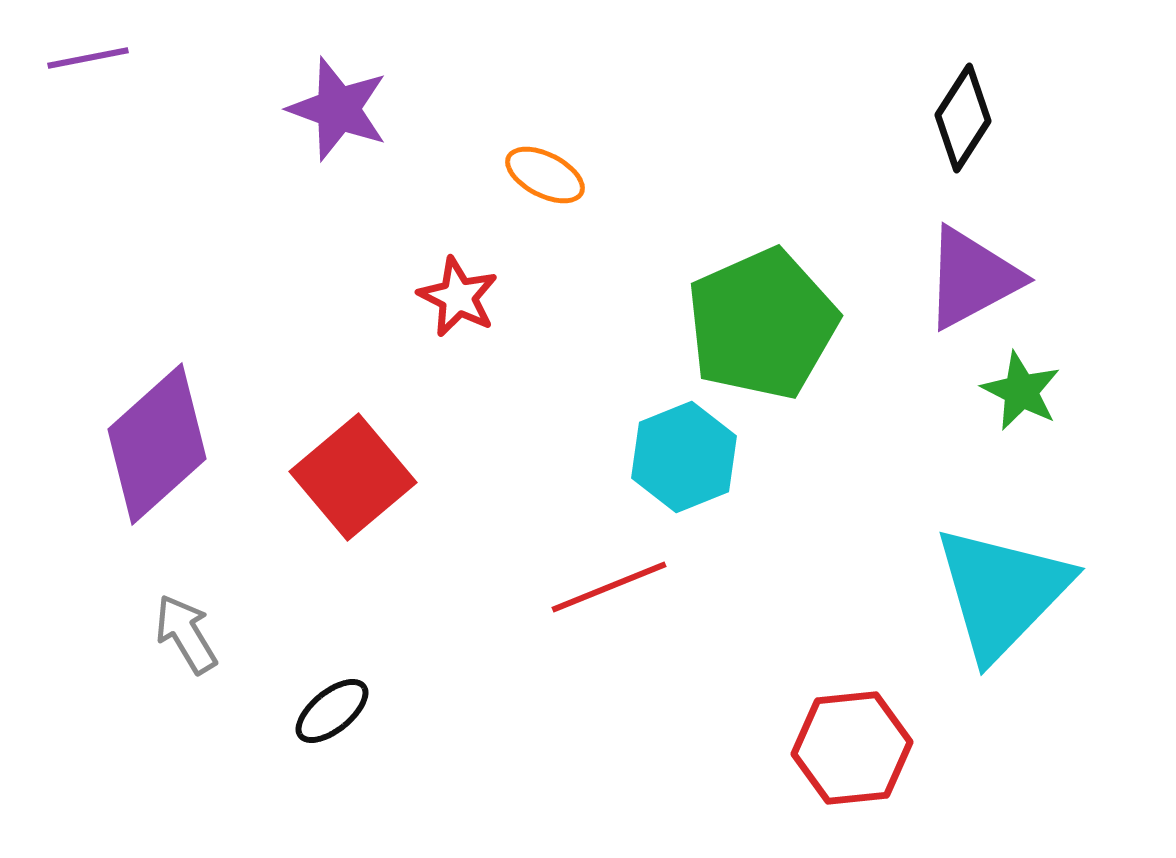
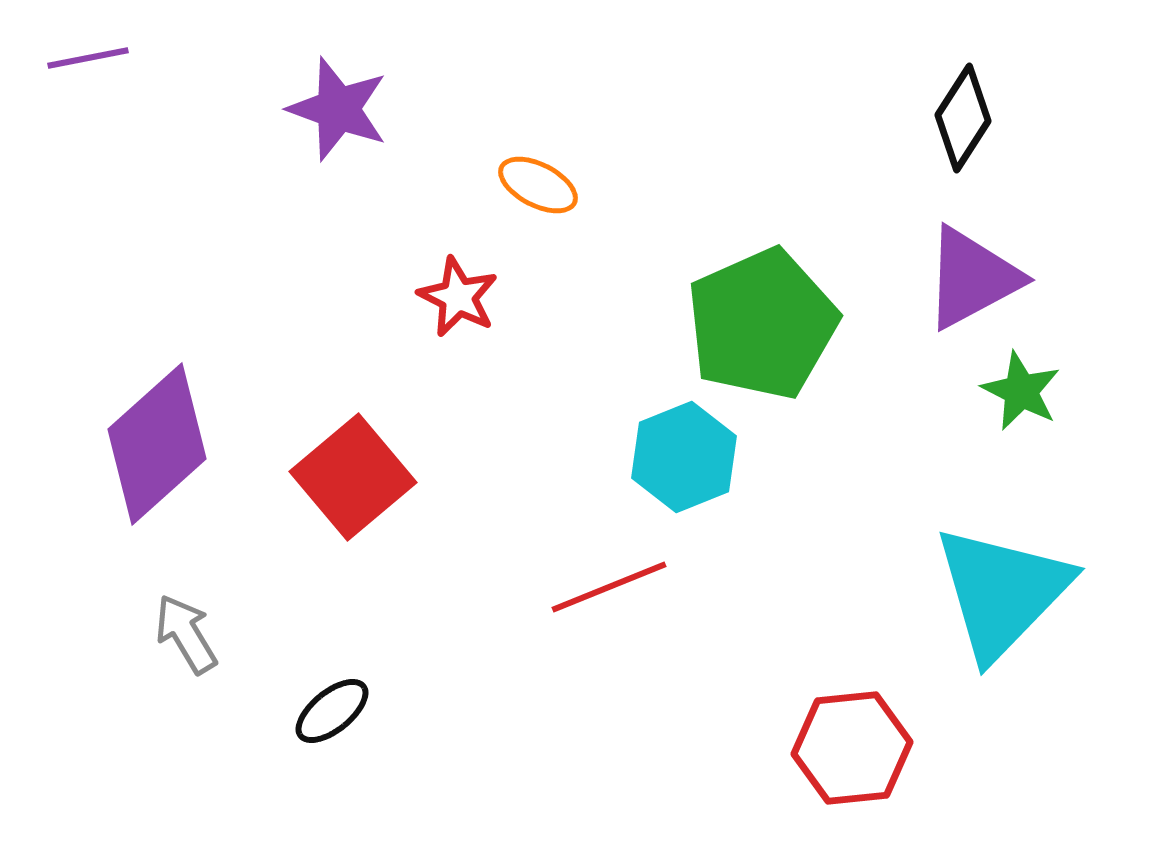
orange ellipse: moved 7 px left, 10 px down
